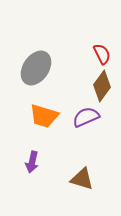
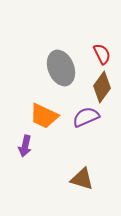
gray ellipse: moved 25 px right; rotated 56 degrees counterclockwise
brown diamond: moved 1 px down
orange trapezoid: rotated 8 degrees clockwise
purple arrow: moved 7 px left, 16 px up
